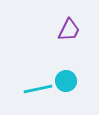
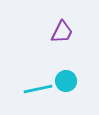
purple trapezoid: moved 7 px left, 2 px down
